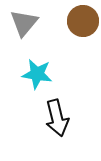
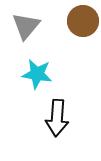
gray triangle: moved 2 px right, 3 px down
black arrow: rotated 18 degrees clockwise
